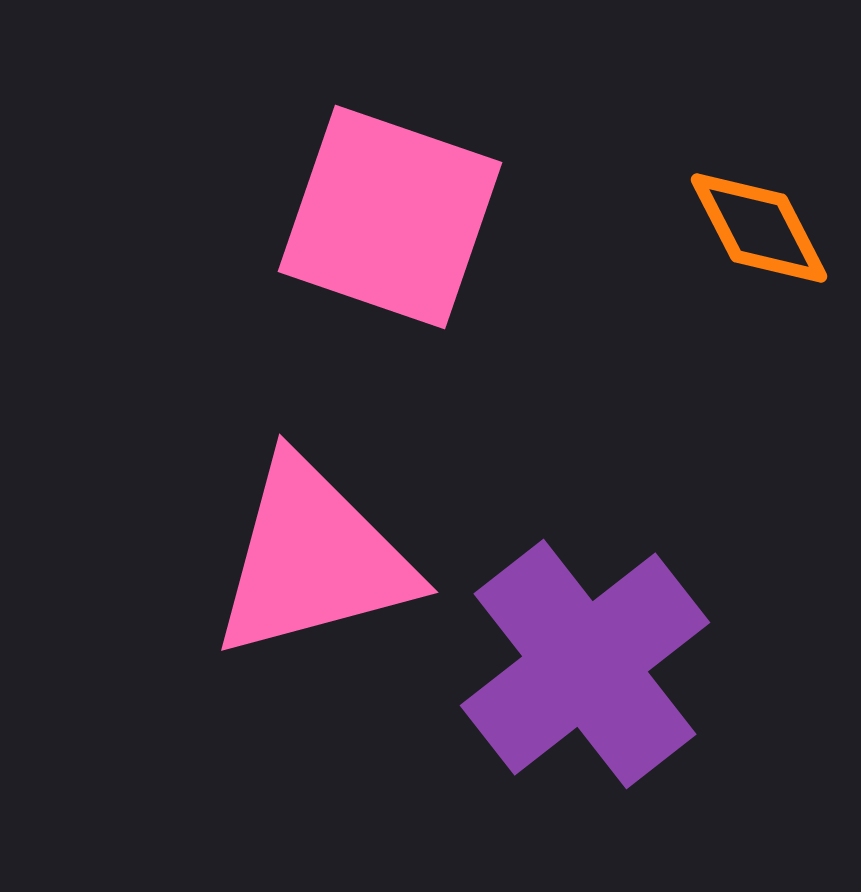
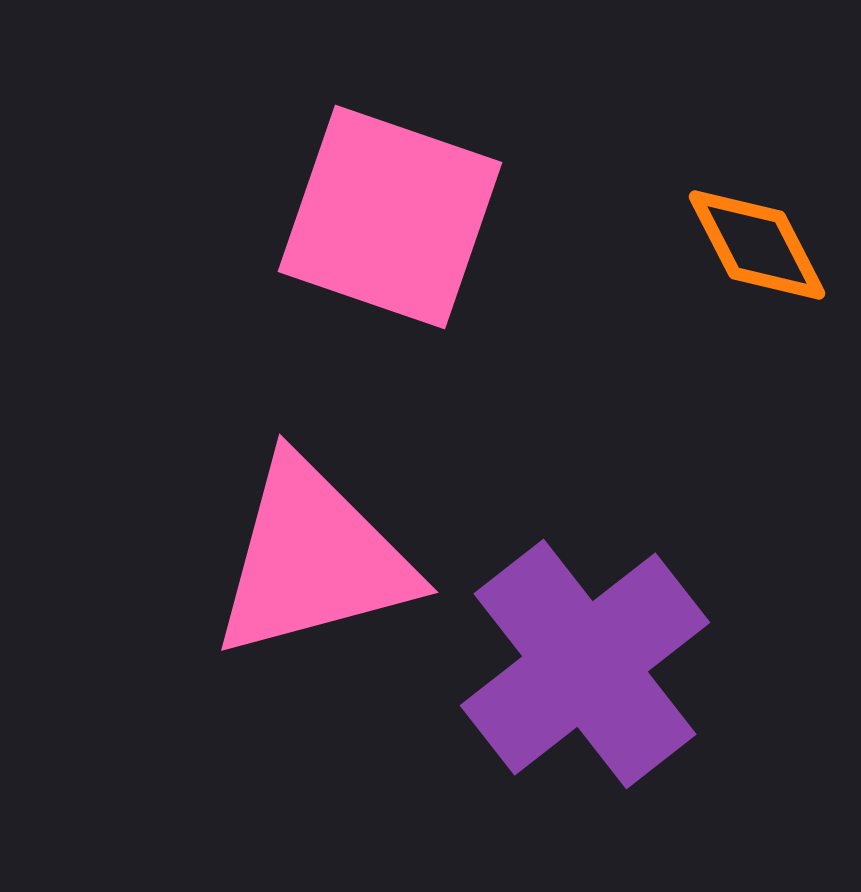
orange diamond: moved 2 px left, 17 px down
